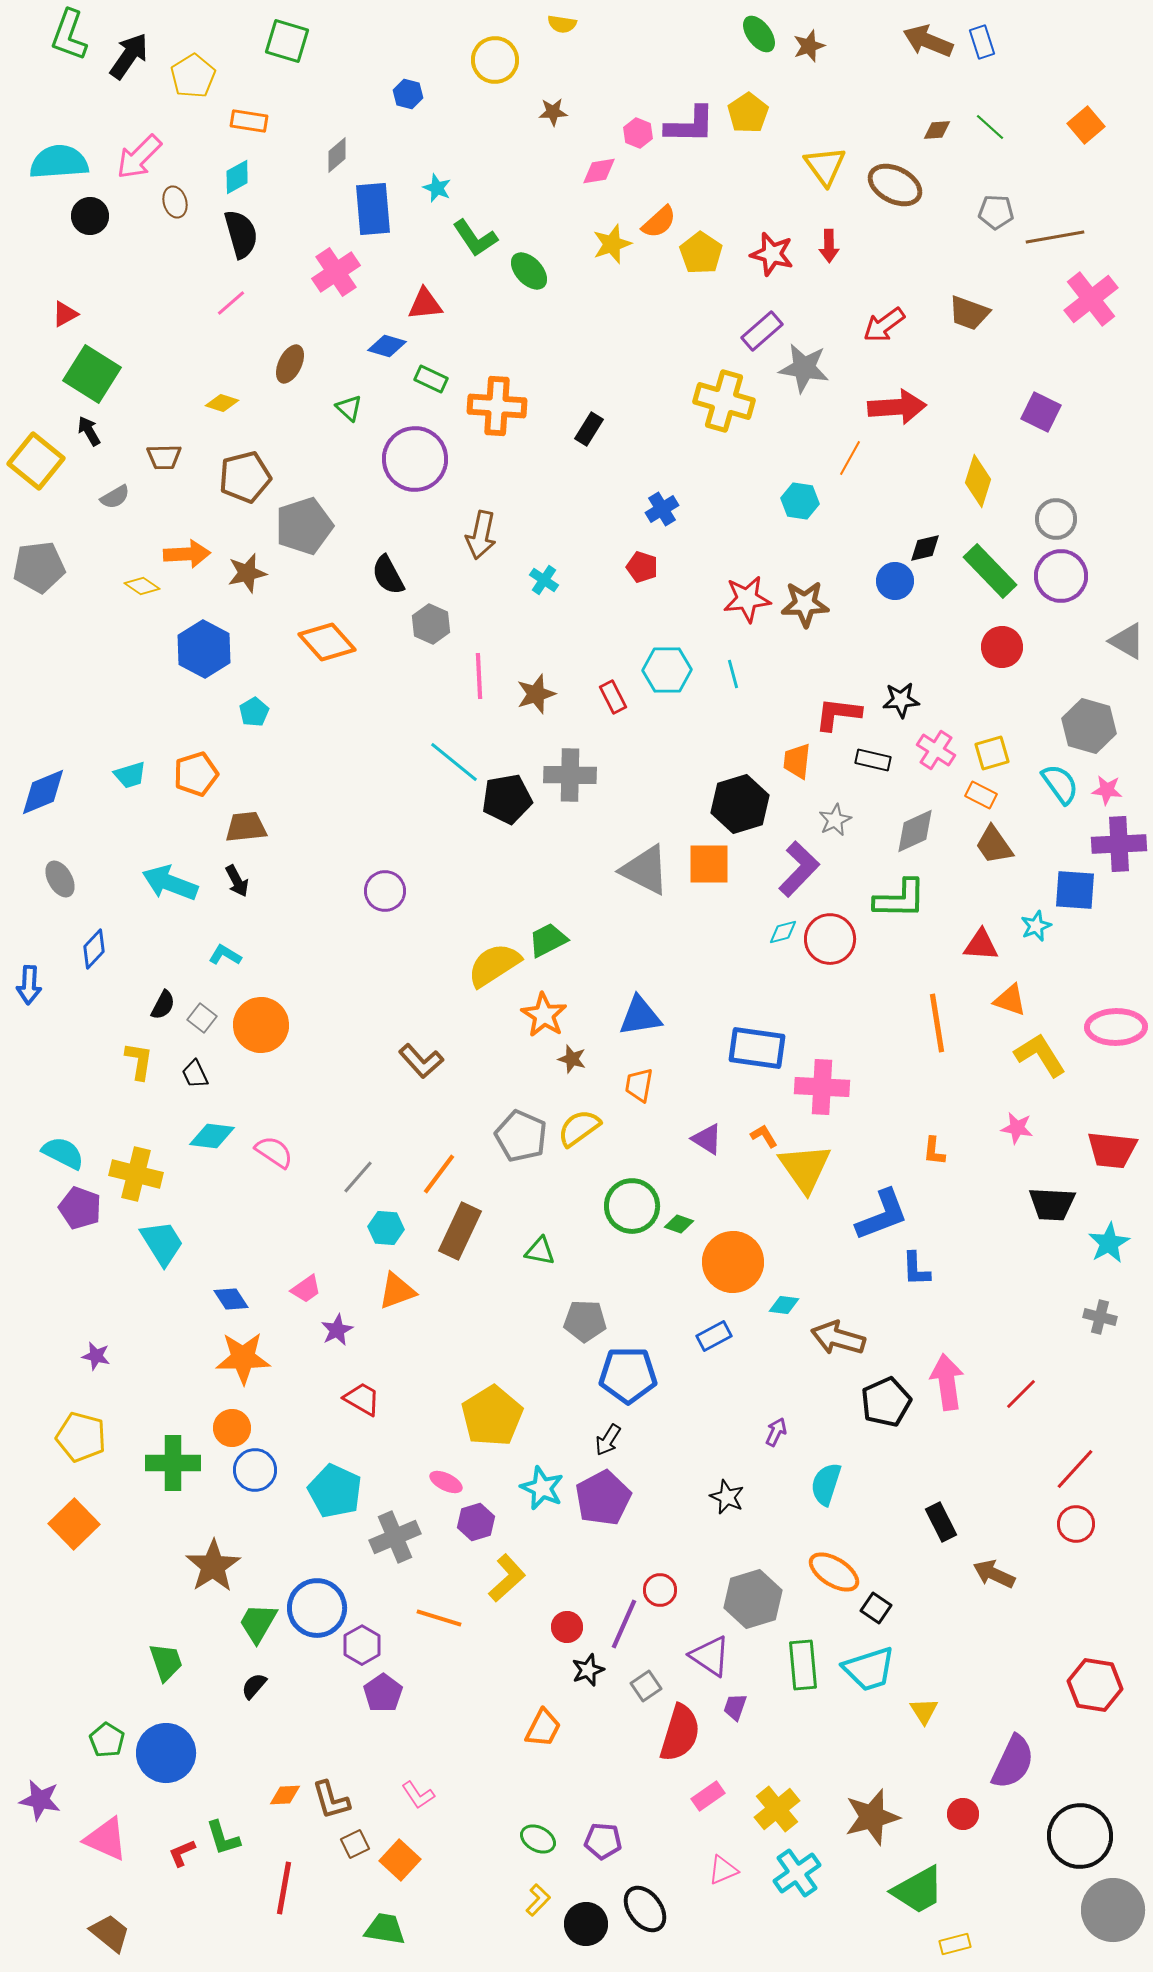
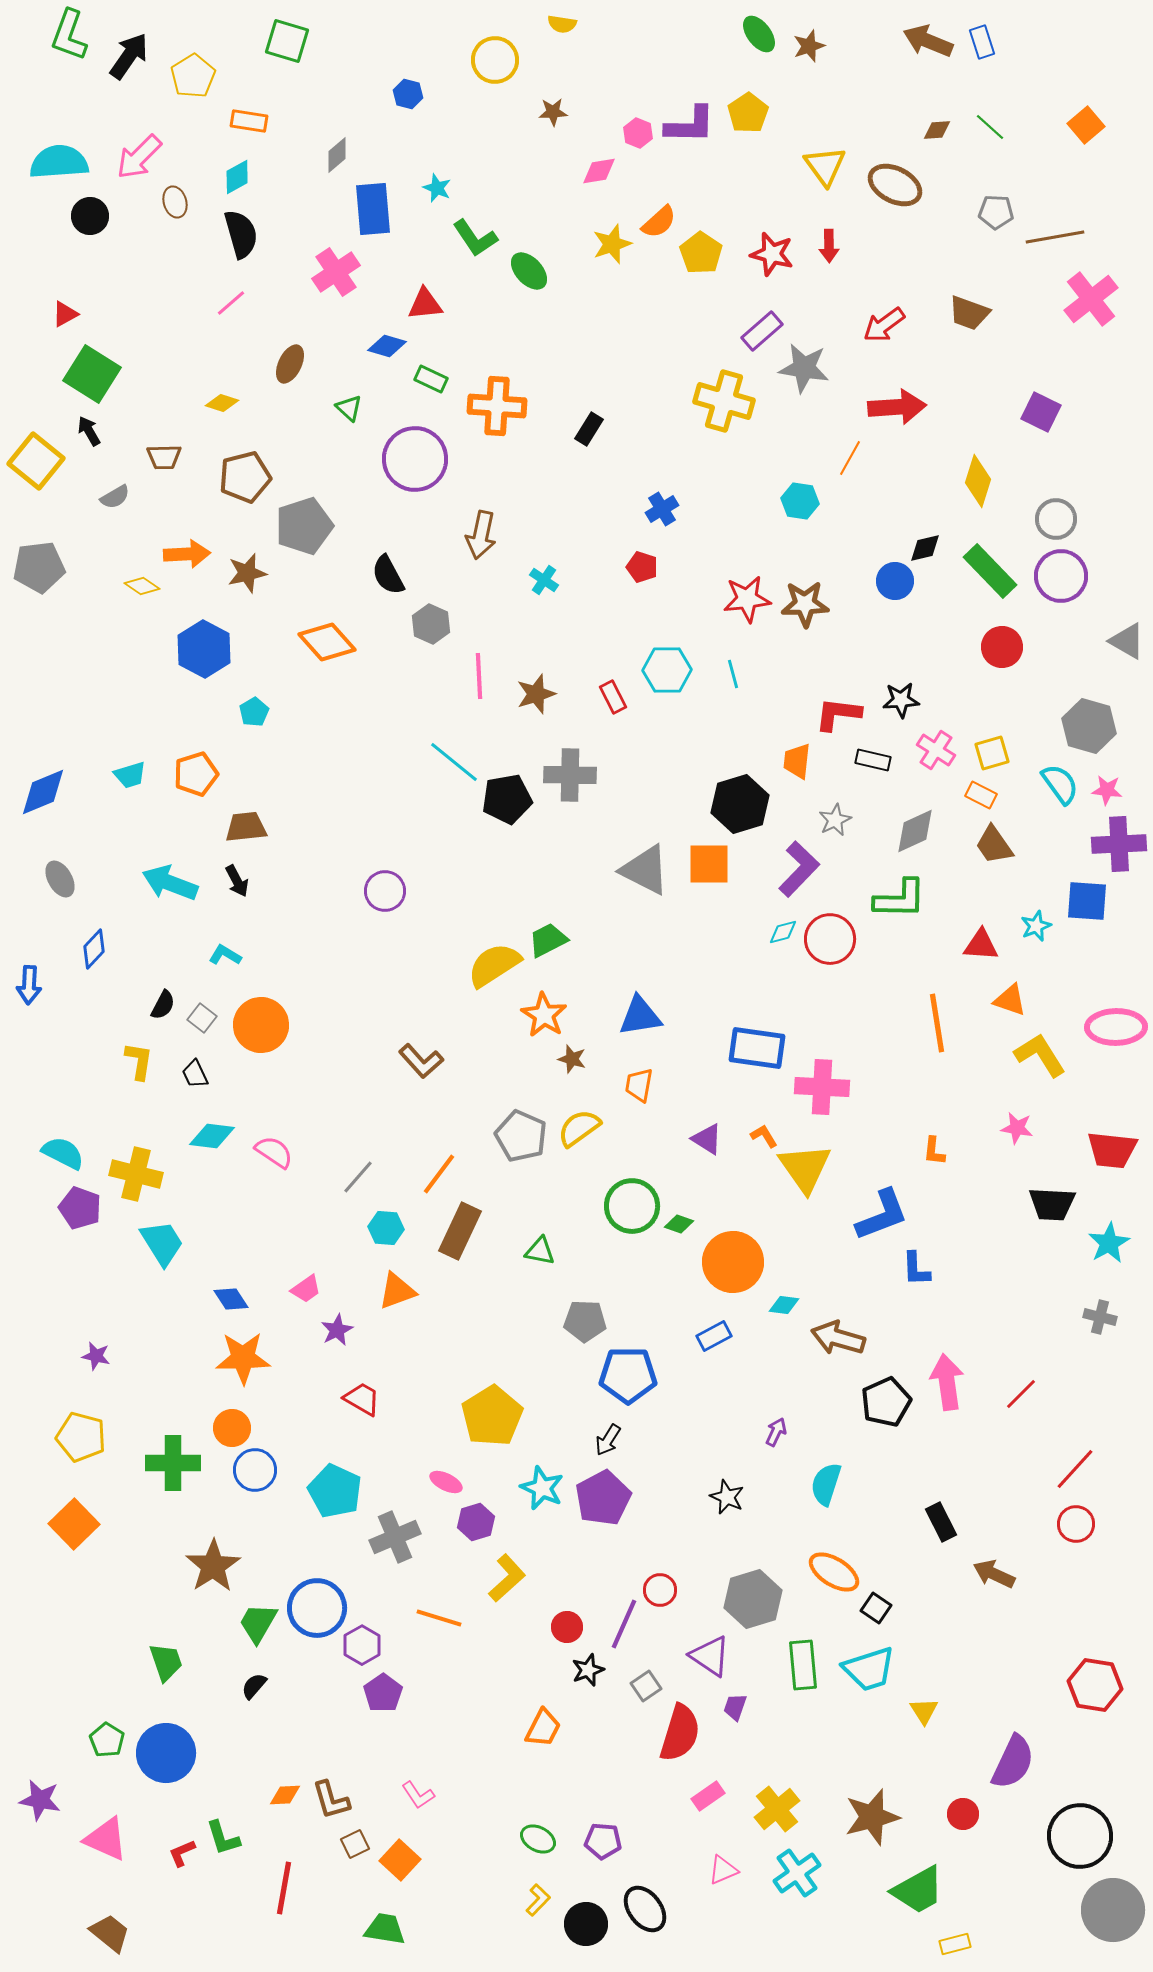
blue square at (1075, 890): moved 12 px right, 11 px down
